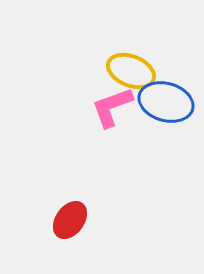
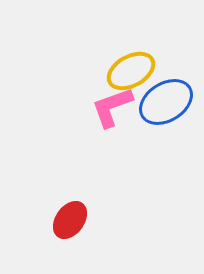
yellow ellipse: rotated 51 degrees counterclockwise
blue ellipse: rotated 48 degrees counterclockwise
